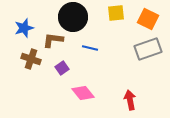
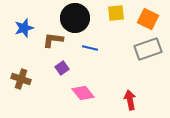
black circle: moved 2 px right, 1 px down
brown cross: moved 10 px left, 20 px down
